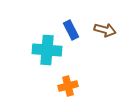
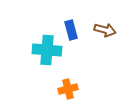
blue rectangle: rotated 12 degrees clockwise
orange cross: moved 3 px down
